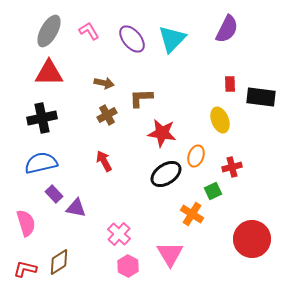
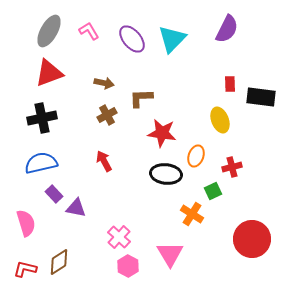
red triangle: rotated 20 degrees counterclockwise
black ellipse: rotated 40 degrees clockwise
pink cross: moved 3 px down
